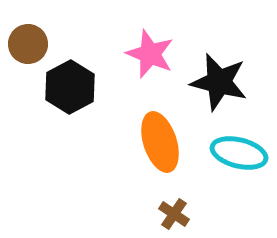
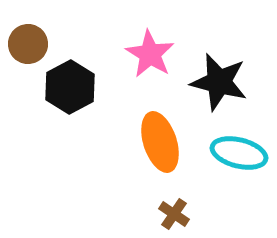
pink star: rotated 9 degrees clockwise
